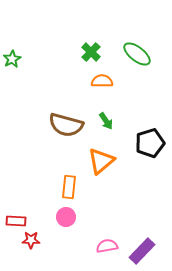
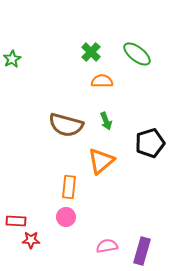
green arrow: rotated 12 degrees clockwise
purple rectangle: rotated 28 degrees counterclockwise
